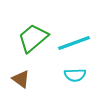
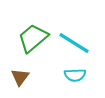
cyan line: rotated 52 degrees clockwise
brown triangle: moved 1 px left, 2 px up; rotated 30 degrees clockwise
